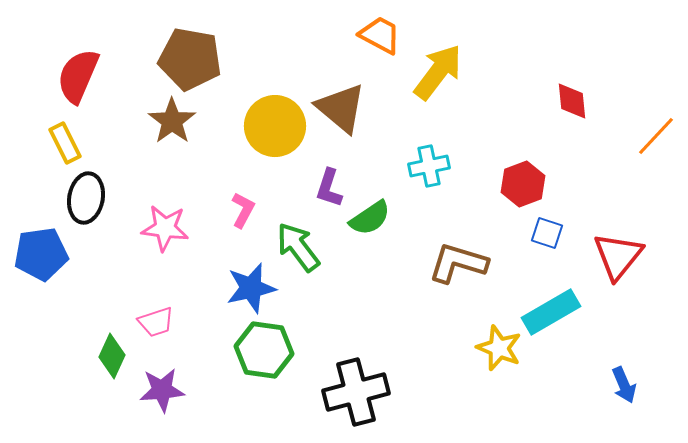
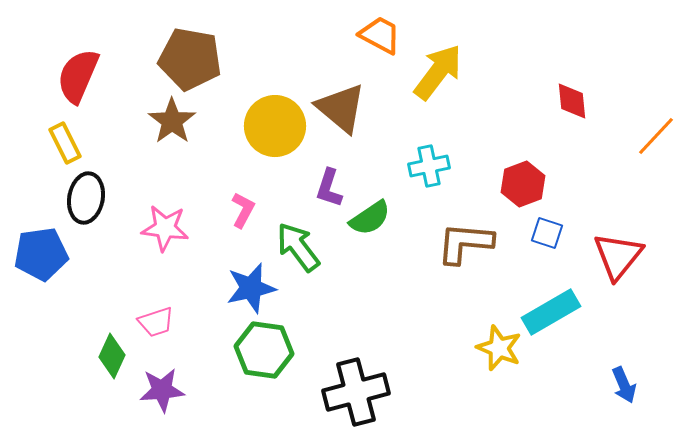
brown L-shape: moved 7 px right, 20 px up; rotated 12 degrees counterclockwise
